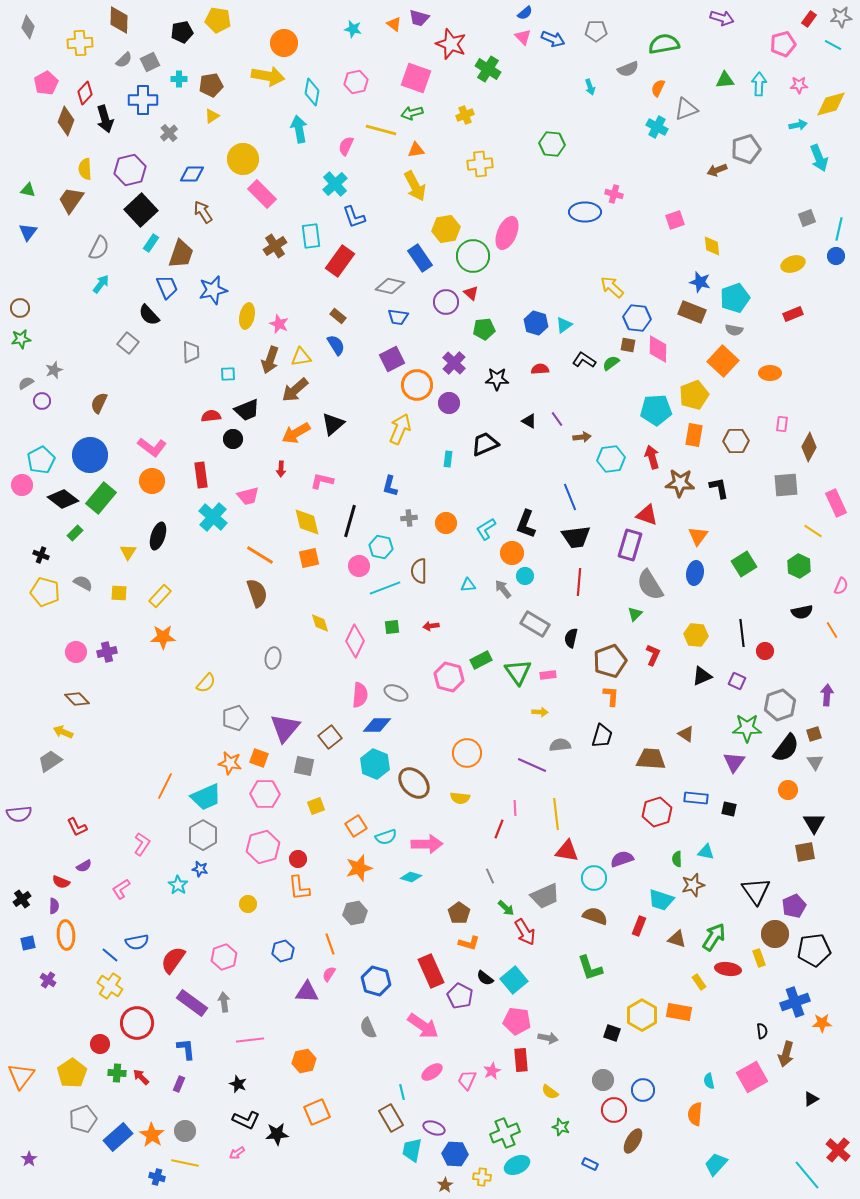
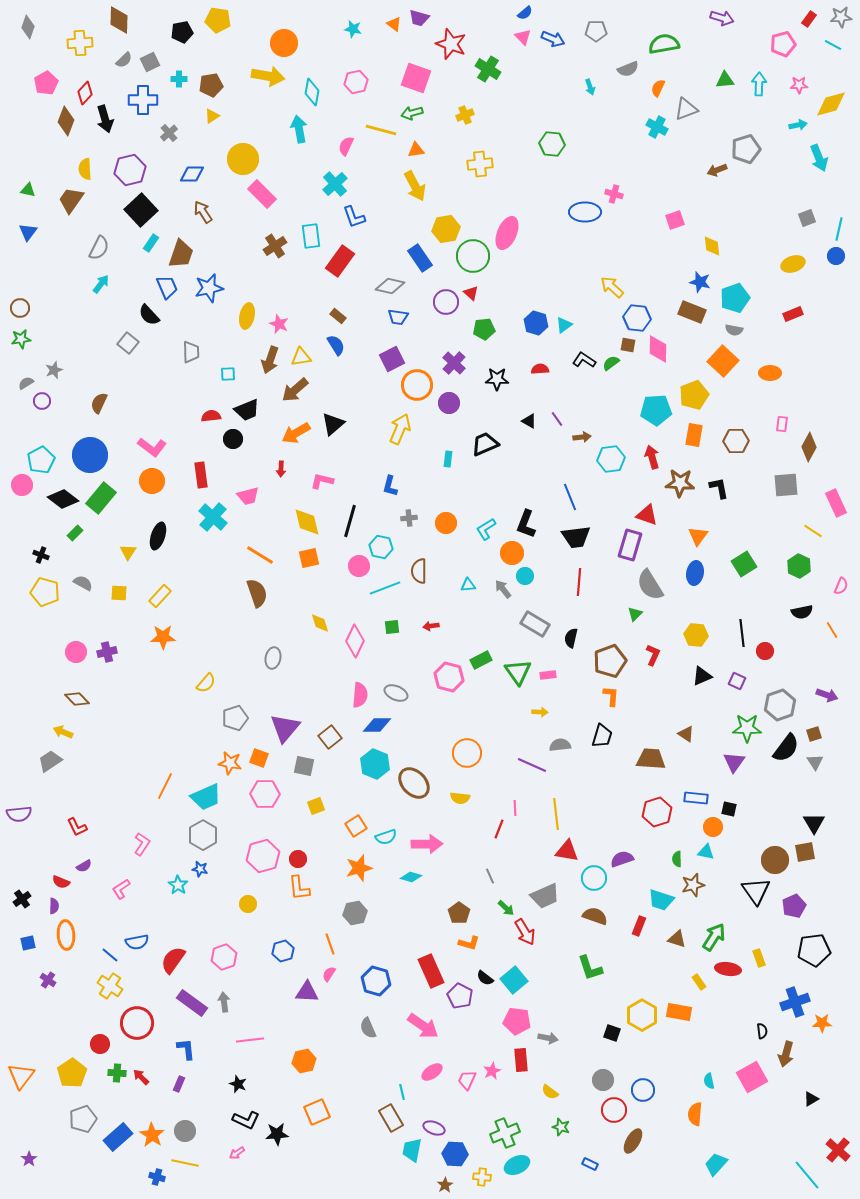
blue star at (213, 290): moved 4 px left, 2 px up
purple arrow at (827, 695): rotated 105 degrees clockwise
orange circle at (788, 790): moved 75 px left, 37 px down
pink hexagon at (263, 847): moved 9 px down
brown circle at (775, 934): moved 74 px up
